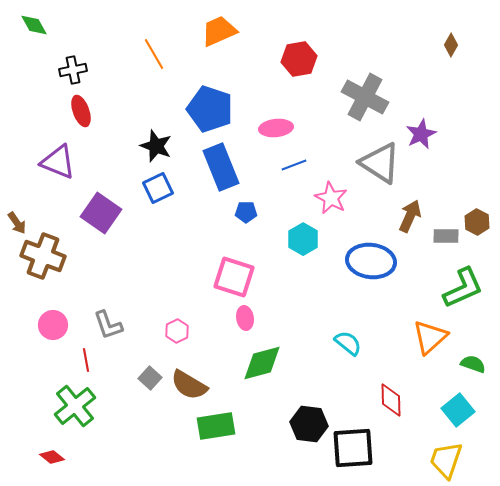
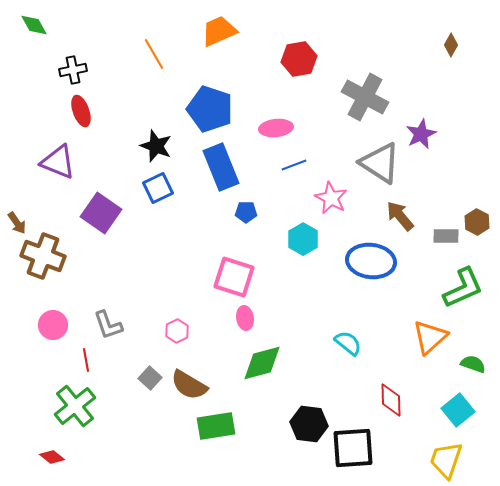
brown arrow at (410, 216): moved 10 px left; rotated 64 degrees counterclockwise
